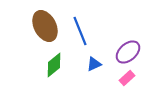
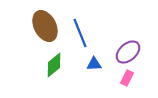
blue line: moved 2 px down
blue triangle: rotated 21 degrees clockwise
pink rectangle: rotated 21 degrees counterclockwise
